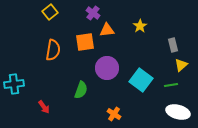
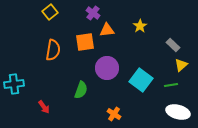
gray rectangle: rotated 32 degrees counterclockwise
